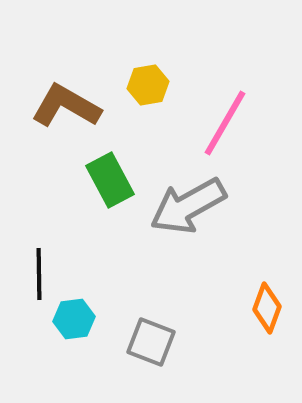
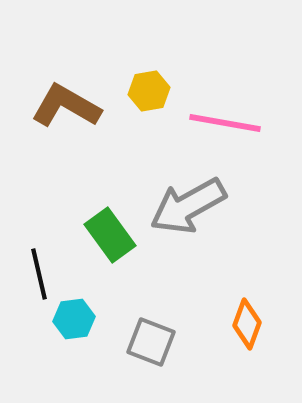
yellow hexagon: moved 1 px right, 6 px down
pink line: rotated 70 degrees clockwise
green rectangle: moved 55 px down; rotated 8 degrees counterclockwise
black line: rotated 12 degrees counterclockwise
orange diamond: moved 20 px left, 16 px down
